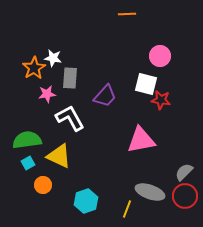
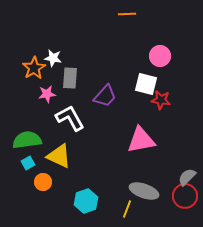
gray semicircle: moved 3 px right, 5 px down
orange circle: moved 3 px up
gray ellipse: moved 6 px left, 1 px up
